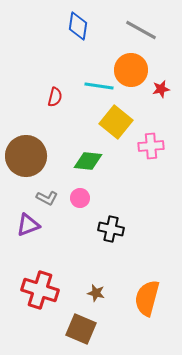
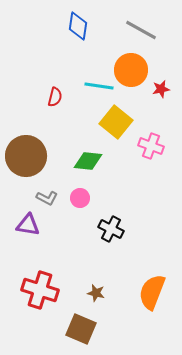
pink cross: rotated 25 degrees clockwise
purple triangle: rotated 30 degrees clockwise
black cross: rotated 15 degrees clockwise
orange semicircle: moved 5 px right, 6 px up; rotated 6 degrees clockwise
